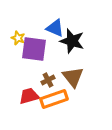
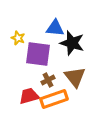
blue triangle: rotated 18 degrees counterclockwise
black star: moved 2 px down
purple square: moved 4 px right, 5 px down
brown triangle: moved 2 px right
